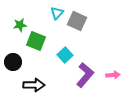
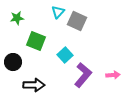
cyan triangle: moved 1 px right, 1 px up
green star: moved 3 px left, 7 px up
purple L-shape: moved 2 px left
